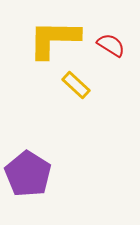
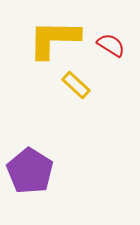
purple pentagon: moved 2 px right, 3 px up
